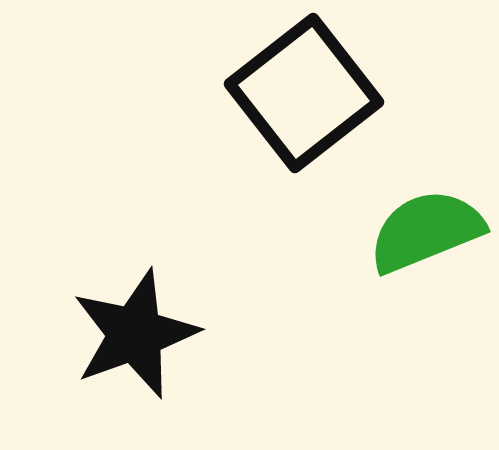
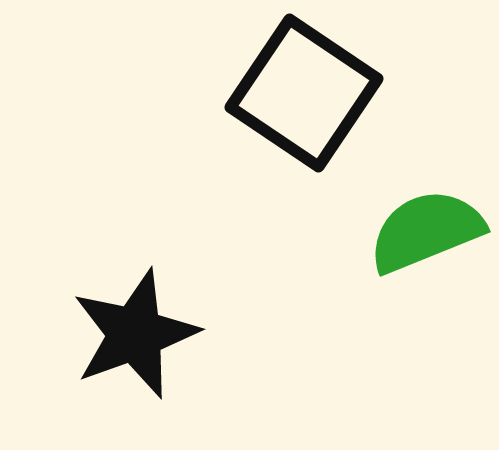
black square: rotated 18 degrees counterclockwise
